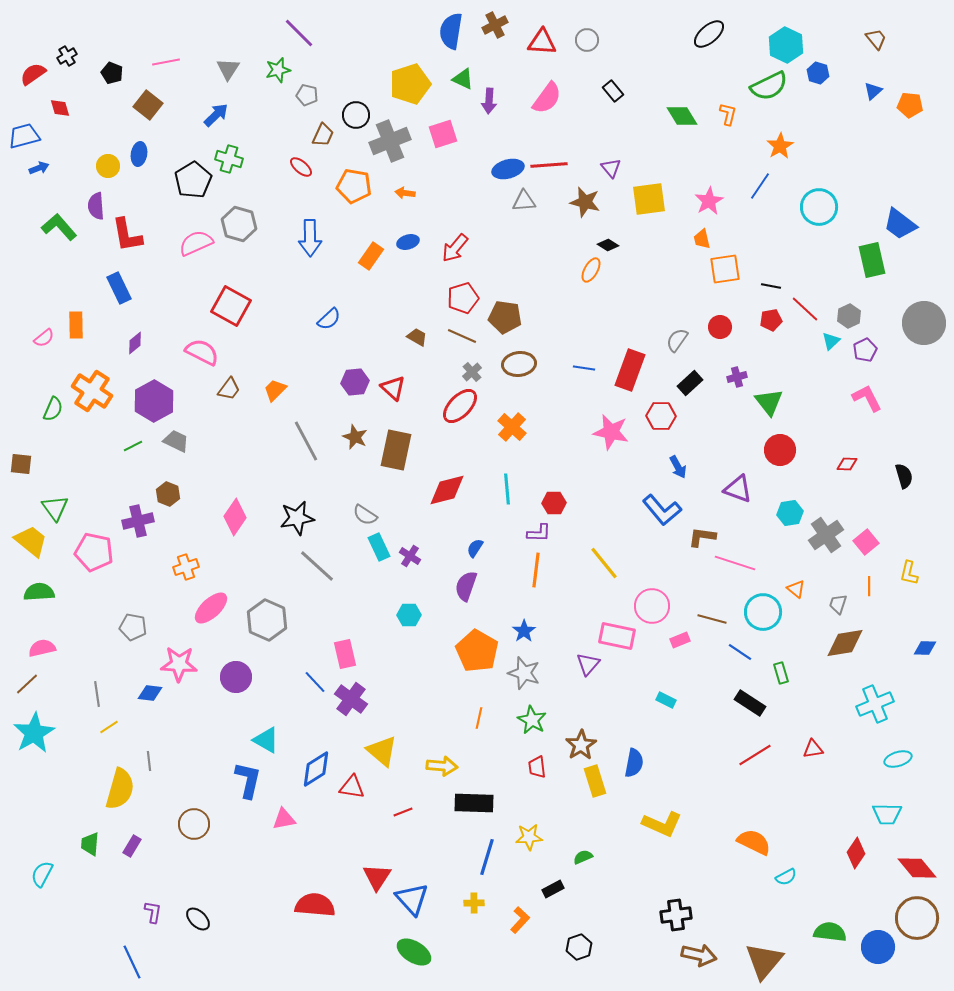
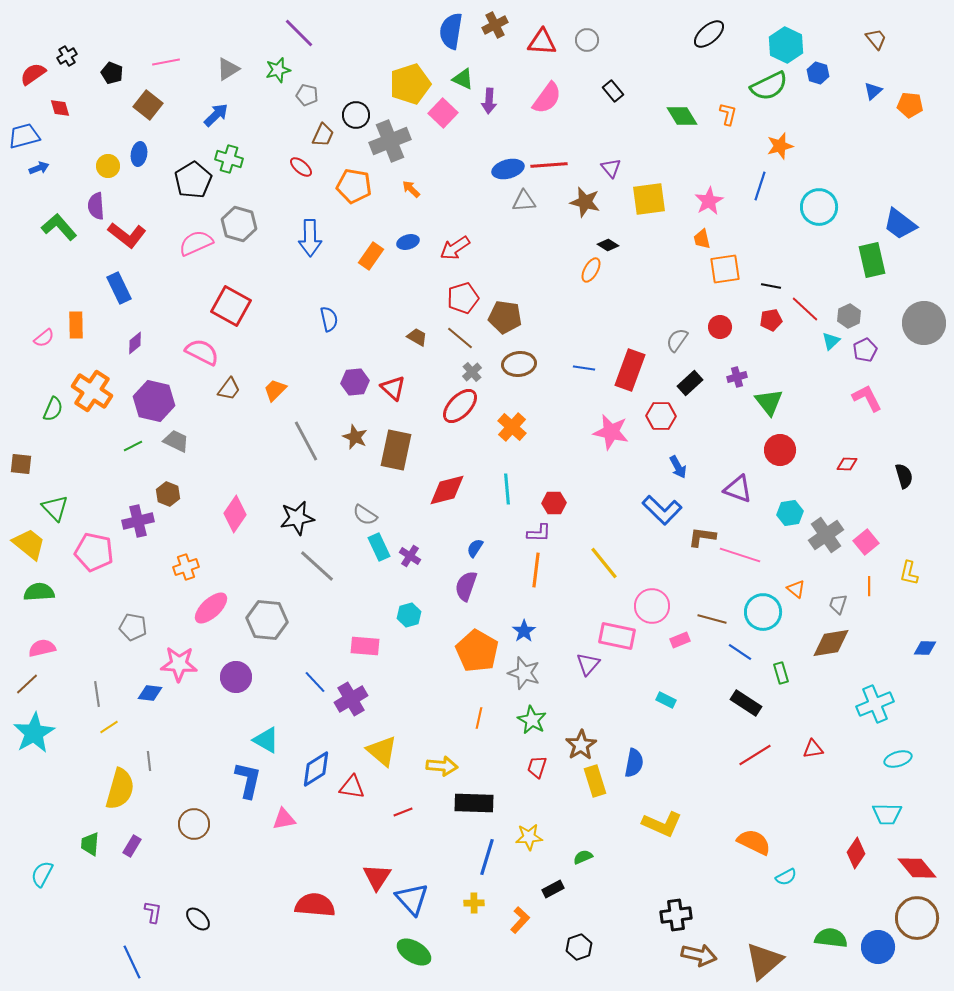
gray triangle at (228, 69): rotated 25 degrees clockwise
pink square at (443, 134): moved 21 px up; rotated 28 degrees counterclockwise
orange star at (780, 146): rotated 16 degrees clockwise
blue line at (760, 186): rotated 16 degrees counterclockwise
orange arrow at (405, 193): moved 6 px right, 4 px up; rotated 36 degrees clockwise
red L-shape at (127, 235): rotated 42 degrees counterclockwise
red arrow at (455, 248): rotated 16 degrees clockwise
blue semicircle at (329, 319): rotated 60 degrees counterclockwise
brown line at (462, 336): moved 2 px left, 2 px down; rotated 16 degrees clockwise
purple hexagon at (154, 401): rotated 18 degrees counterclockwise
green triangle at (55, 508): rotated 8 degrees counterclockwise
blue L-shape at (662, 510): rotated 6 degrees counterclockwise
pink diamond at (235, 517): moved 3 px up
yellow trapezoid at (31, 541): moved 2 px left, 3 px down
pink line at (735, 563): moved 5 px right, 8 px up
cyan hexagon at (409, 615): rotated 15 degrees counterclockwise
gray hexagon at (267, 620): rotated 18 degrees counterclockwise
brown diamond at (845, 643): moved 14 px left
pink rectangle at (345, 654): moved 20 px right, 8 px up; rotated 72 degrees counterclockwise
purple cross at (351, 699): rotated 24 degrees clockwise
black rectangle at (750, 703): moved 4 px left
red trapezoid at (537, 767): rotated 25 degrees clockwise
green semicircle at (830, 932): moved 1 px right, 6 px down
brown triangle at (764, 961): rotated 9 degrees clockwise
